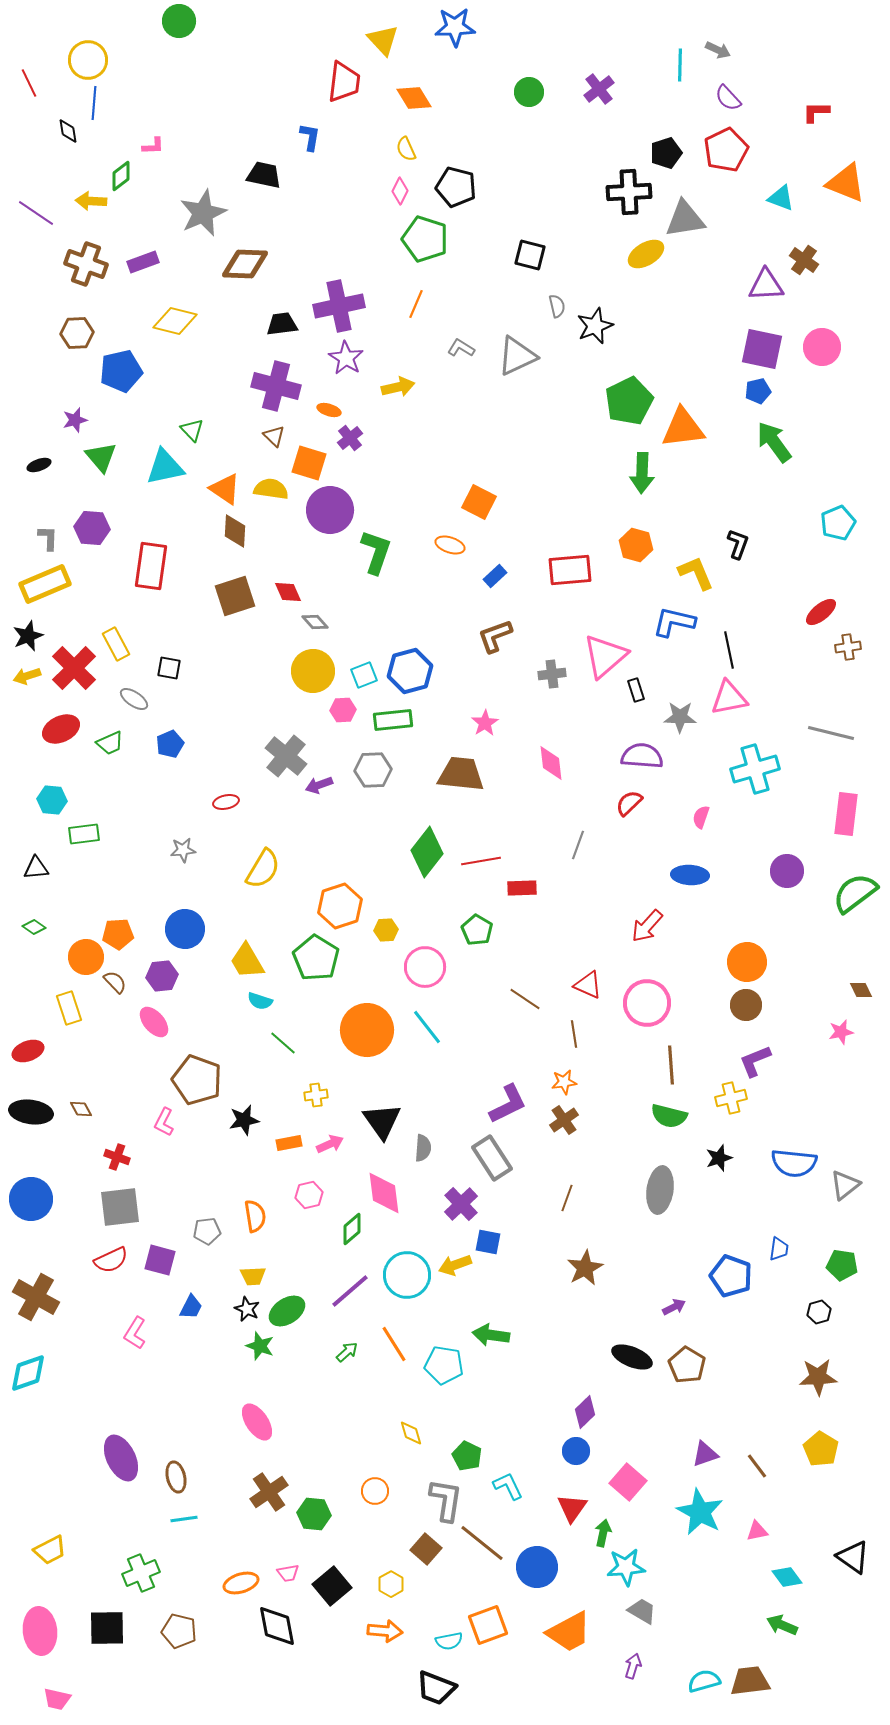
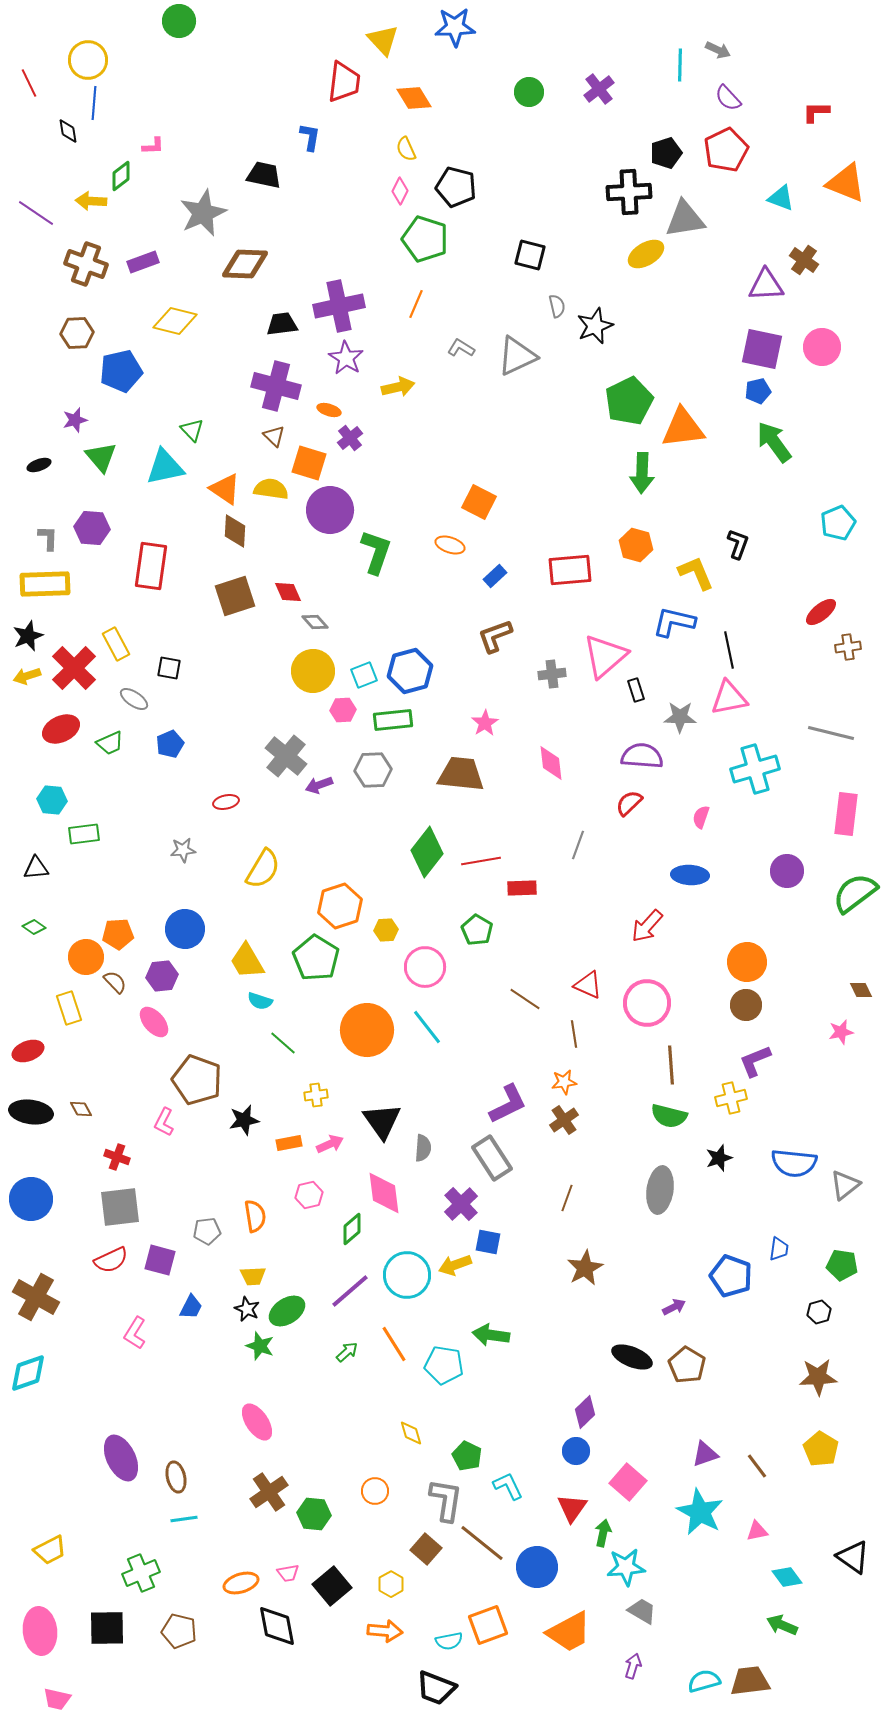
yellow rectangle at (45, 584): rotated 21 degrees clockwise
